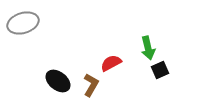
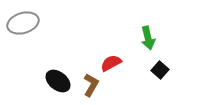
green arrow: moved 10 px up
black square: rotated 24 degrees counterclockwise
